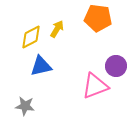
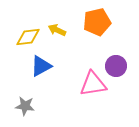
orange pentagon: moved 1 px left, 4 px down; rotated 20 degrees counterclockwise
yellow arrow: moved 1 px down; rotated 96 degrees counterclockwise
yellow diamond: moved 3 px left; rotated 20 degrees clockwise
blue triangle: rotated 15 degrees counterclockwise
pink triangle: moved 2 px left, 2 px up; rotated 12 degrees clockwise
